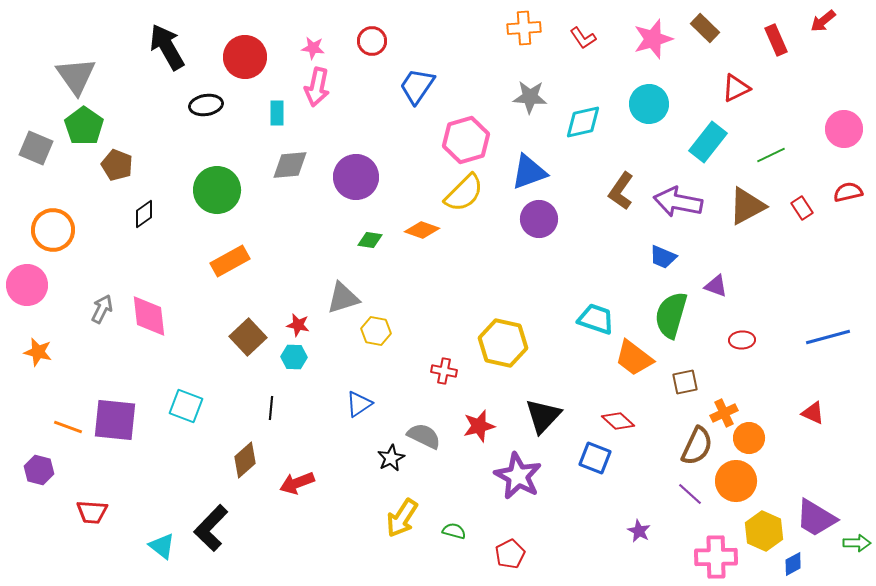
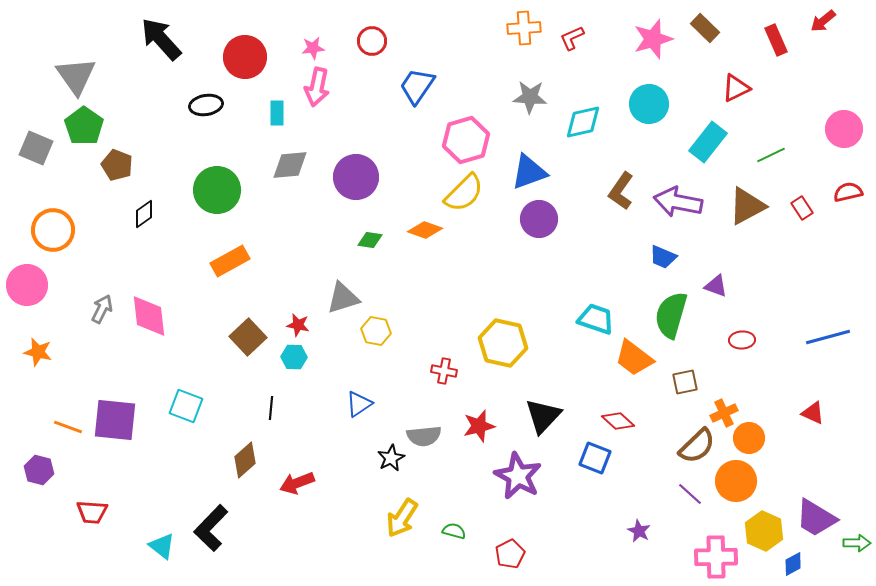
red L-shape at (583, 38): moved 11 px left; rotated 100 degrees clockwise
black arrow at (167, 47): moved 6 px left, 8 px up; rotated 12 degrees counterclockwise
pink star at (313, 48): rotated 15 degrees counterclockwise
orange diamond at (422, 230): moved 3 px right
gray semicircle at (424, 436): rotated 148 degrees clockwise
brown semicircle at (697, 446): rotated 21 degrees clockwise
